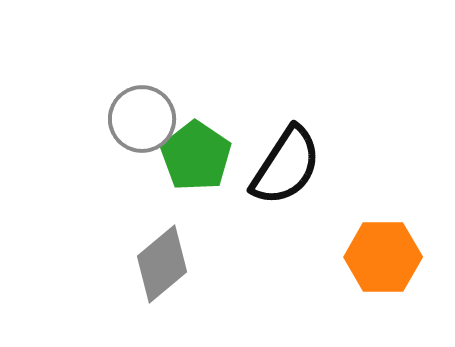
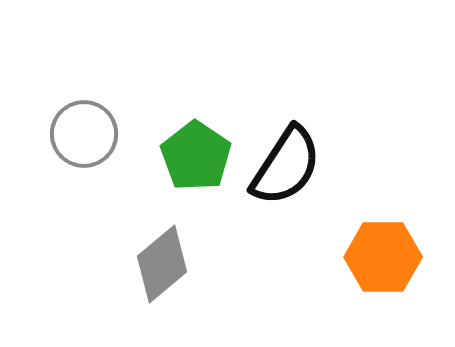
gray circle: moved 58 px left, 15 px down
